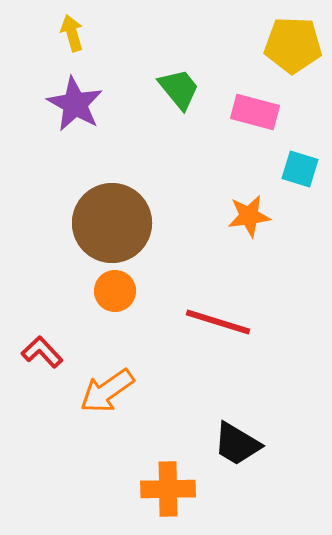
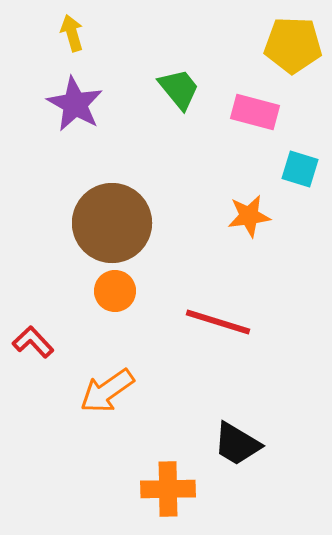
red L-shape: moved 9 px left, 10 px up
